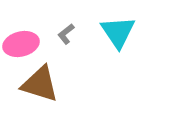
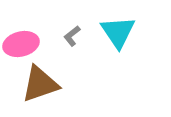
gray L-shape: moved 6 px right, 2 px down
brown triangle: rotated 36 degrees counterclockwise
